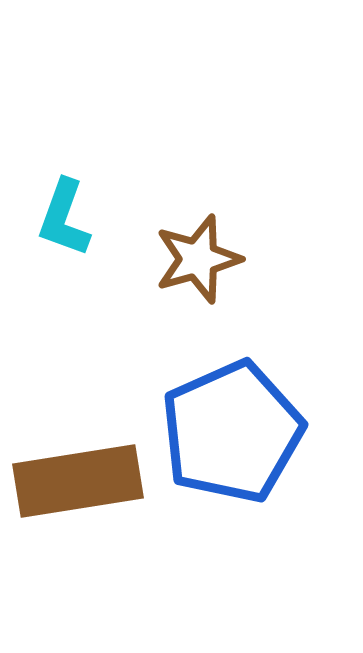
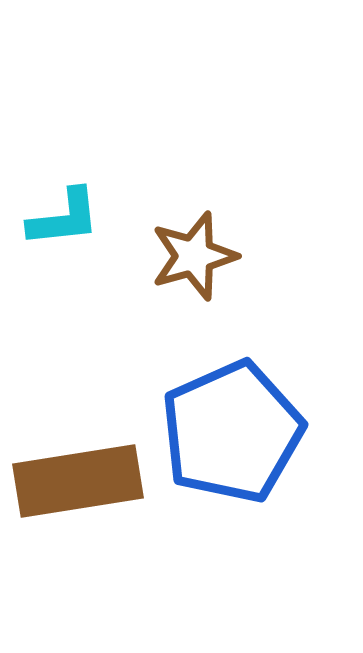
cyan L-shape: rotated 116 degrees counterclockwise
brown star: moved 4 px left, 3 px up
